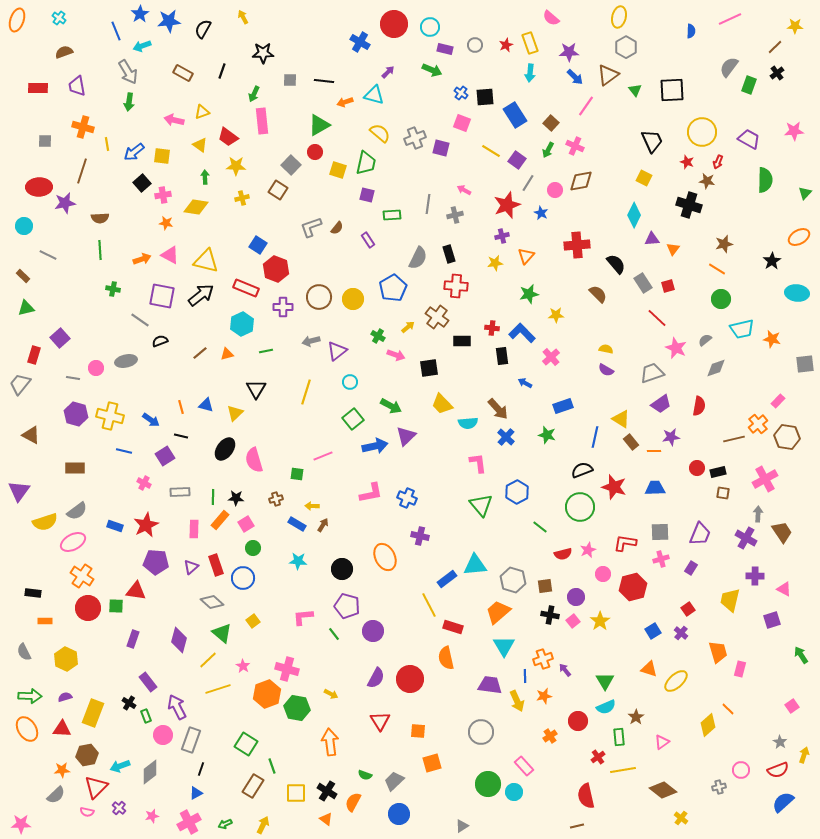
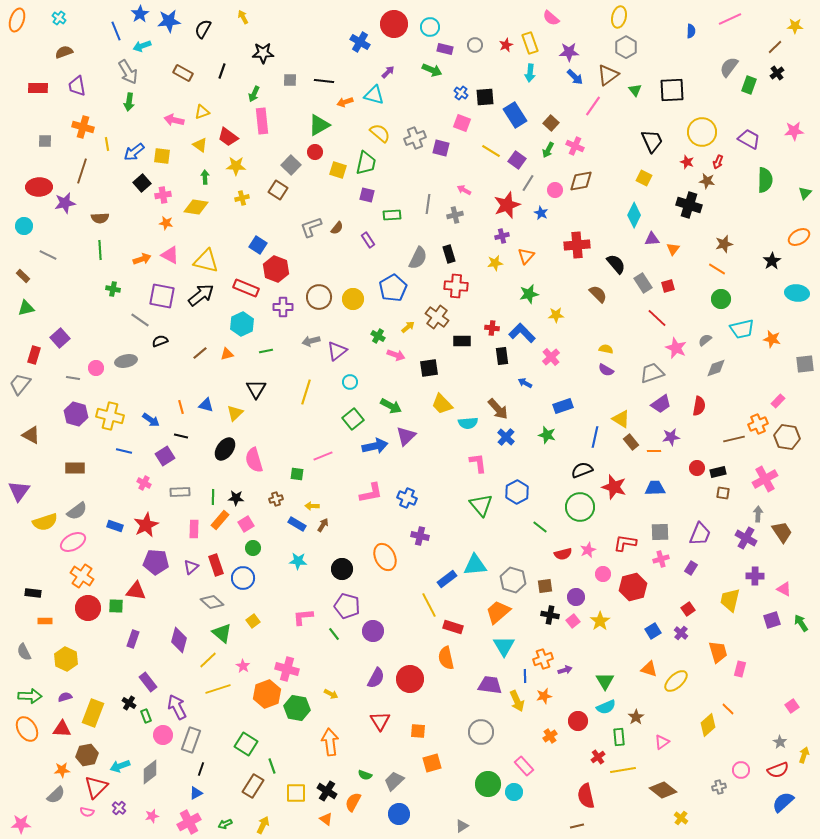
pink line at (586, 106): moved 7 px right
orange cross at (758, 424): rotated 18 degrees clockwise
green arrow at (801, 655): moved 32 px up
purple arrow at (565, 670): rotated 112 degrees clockwise
